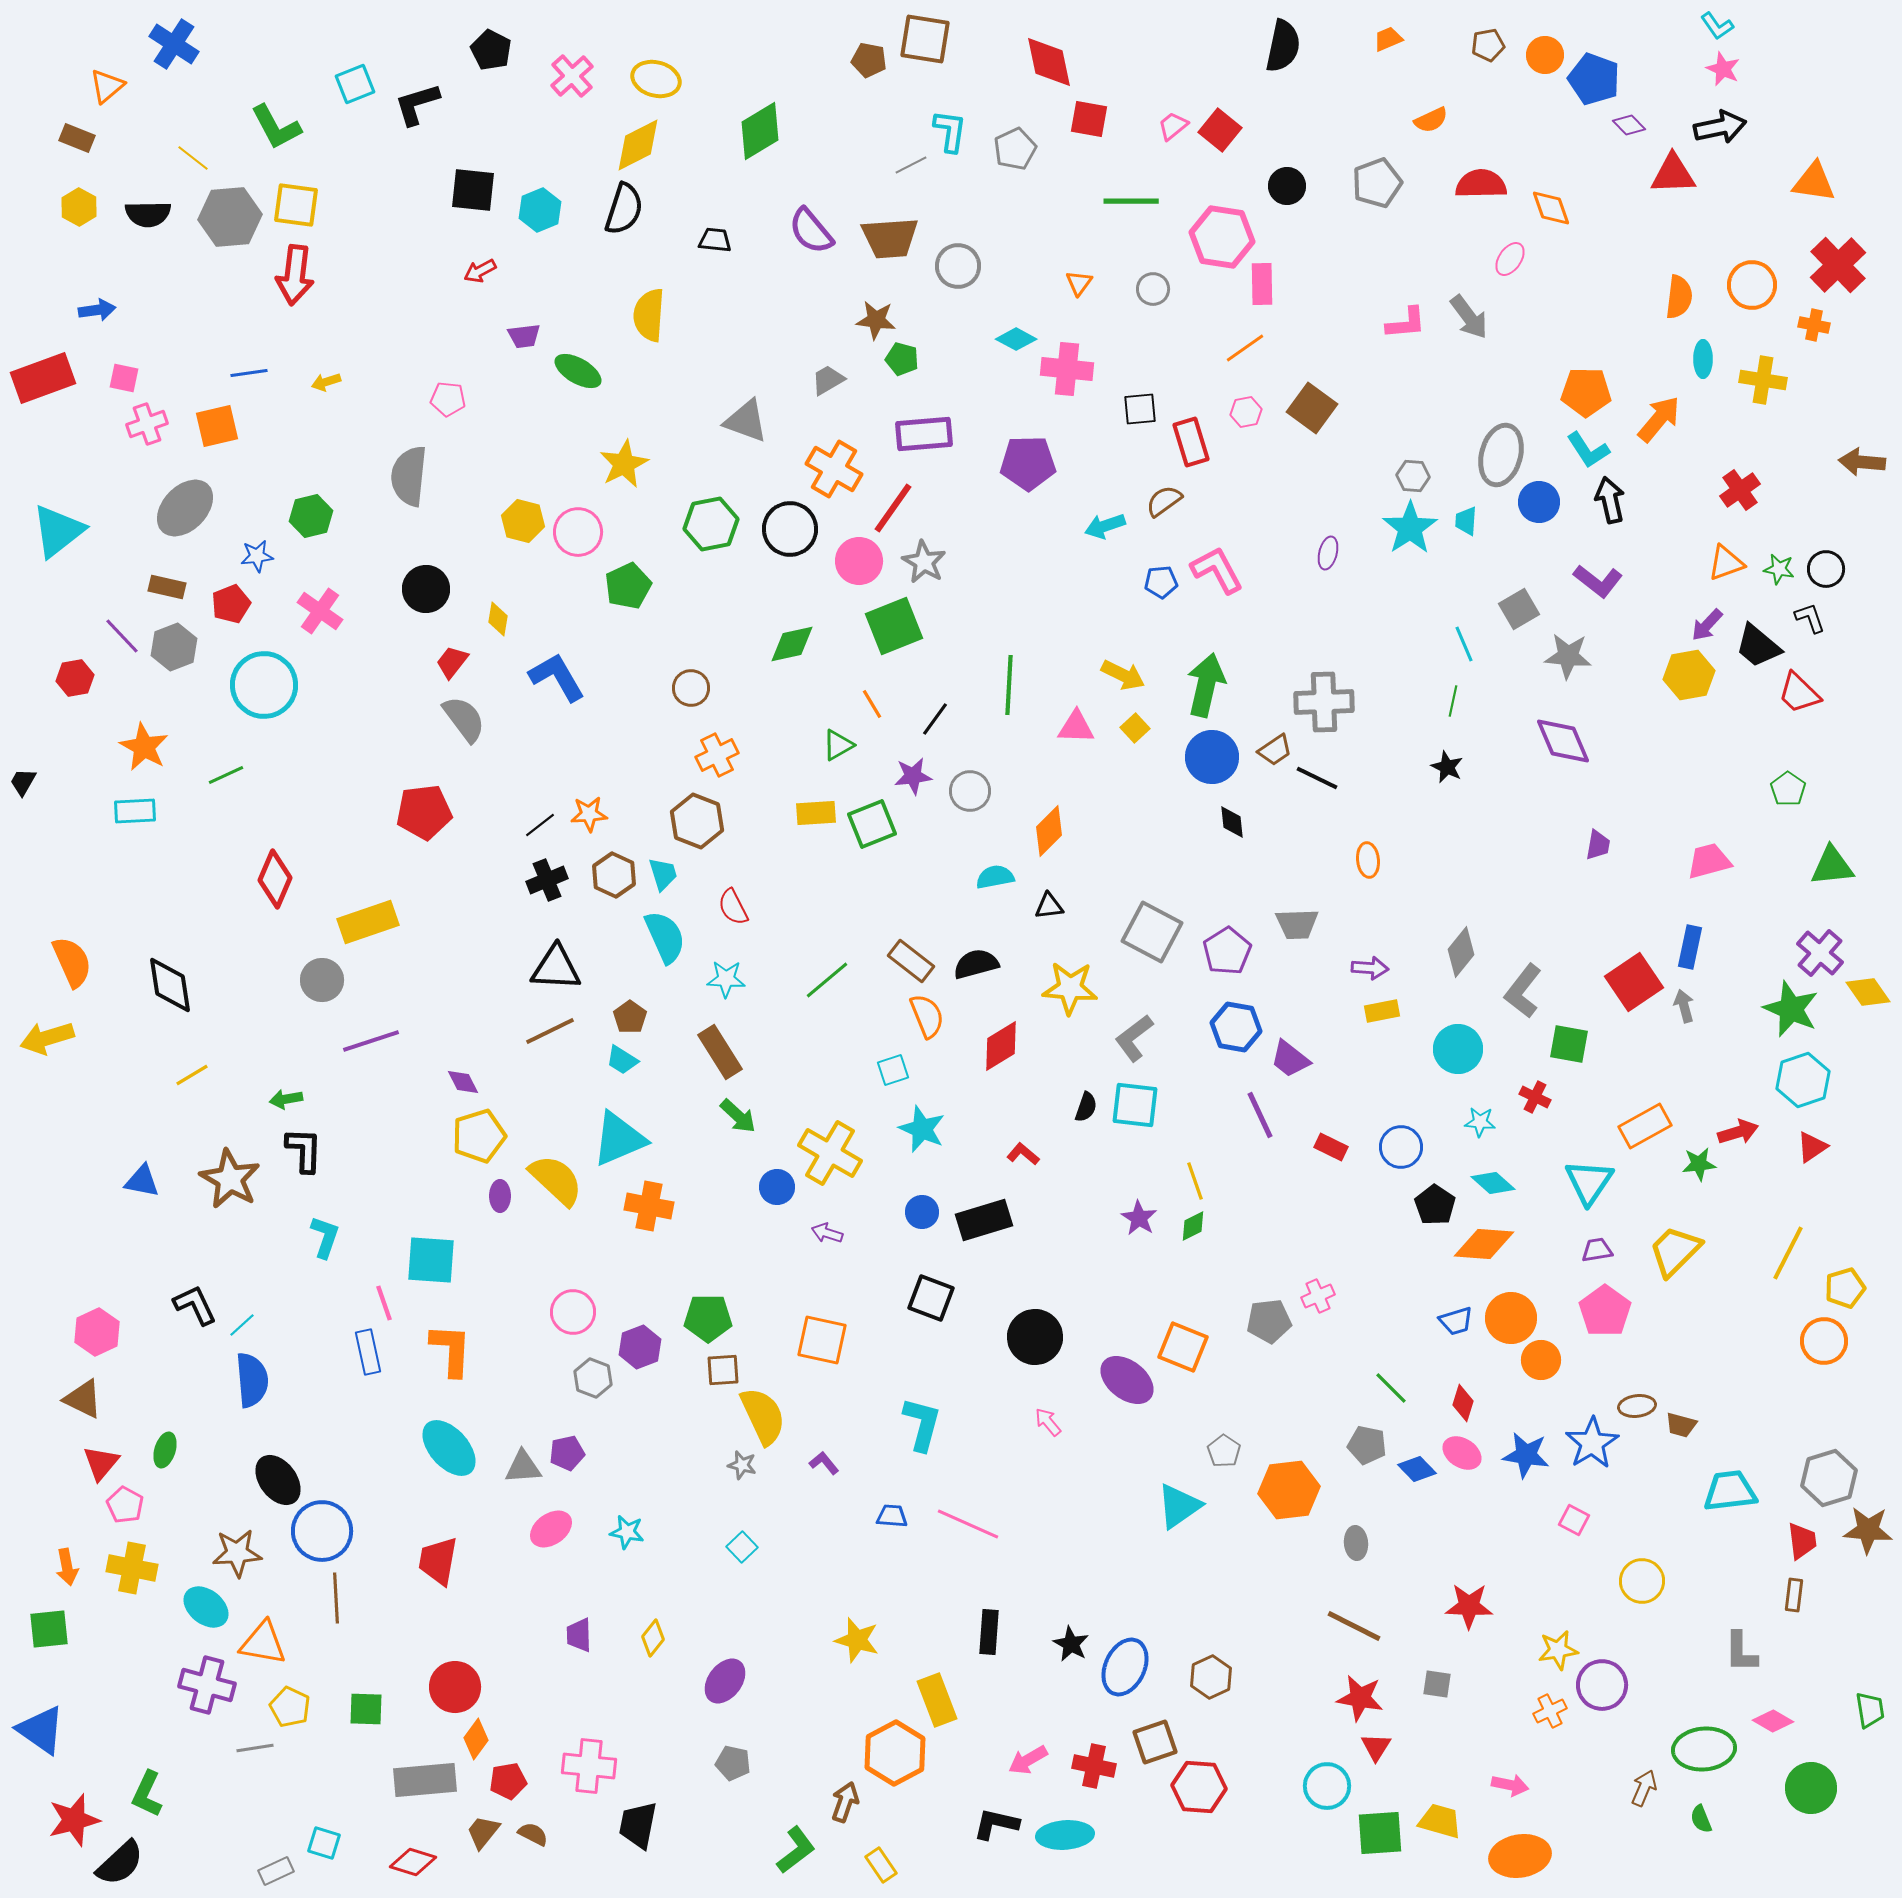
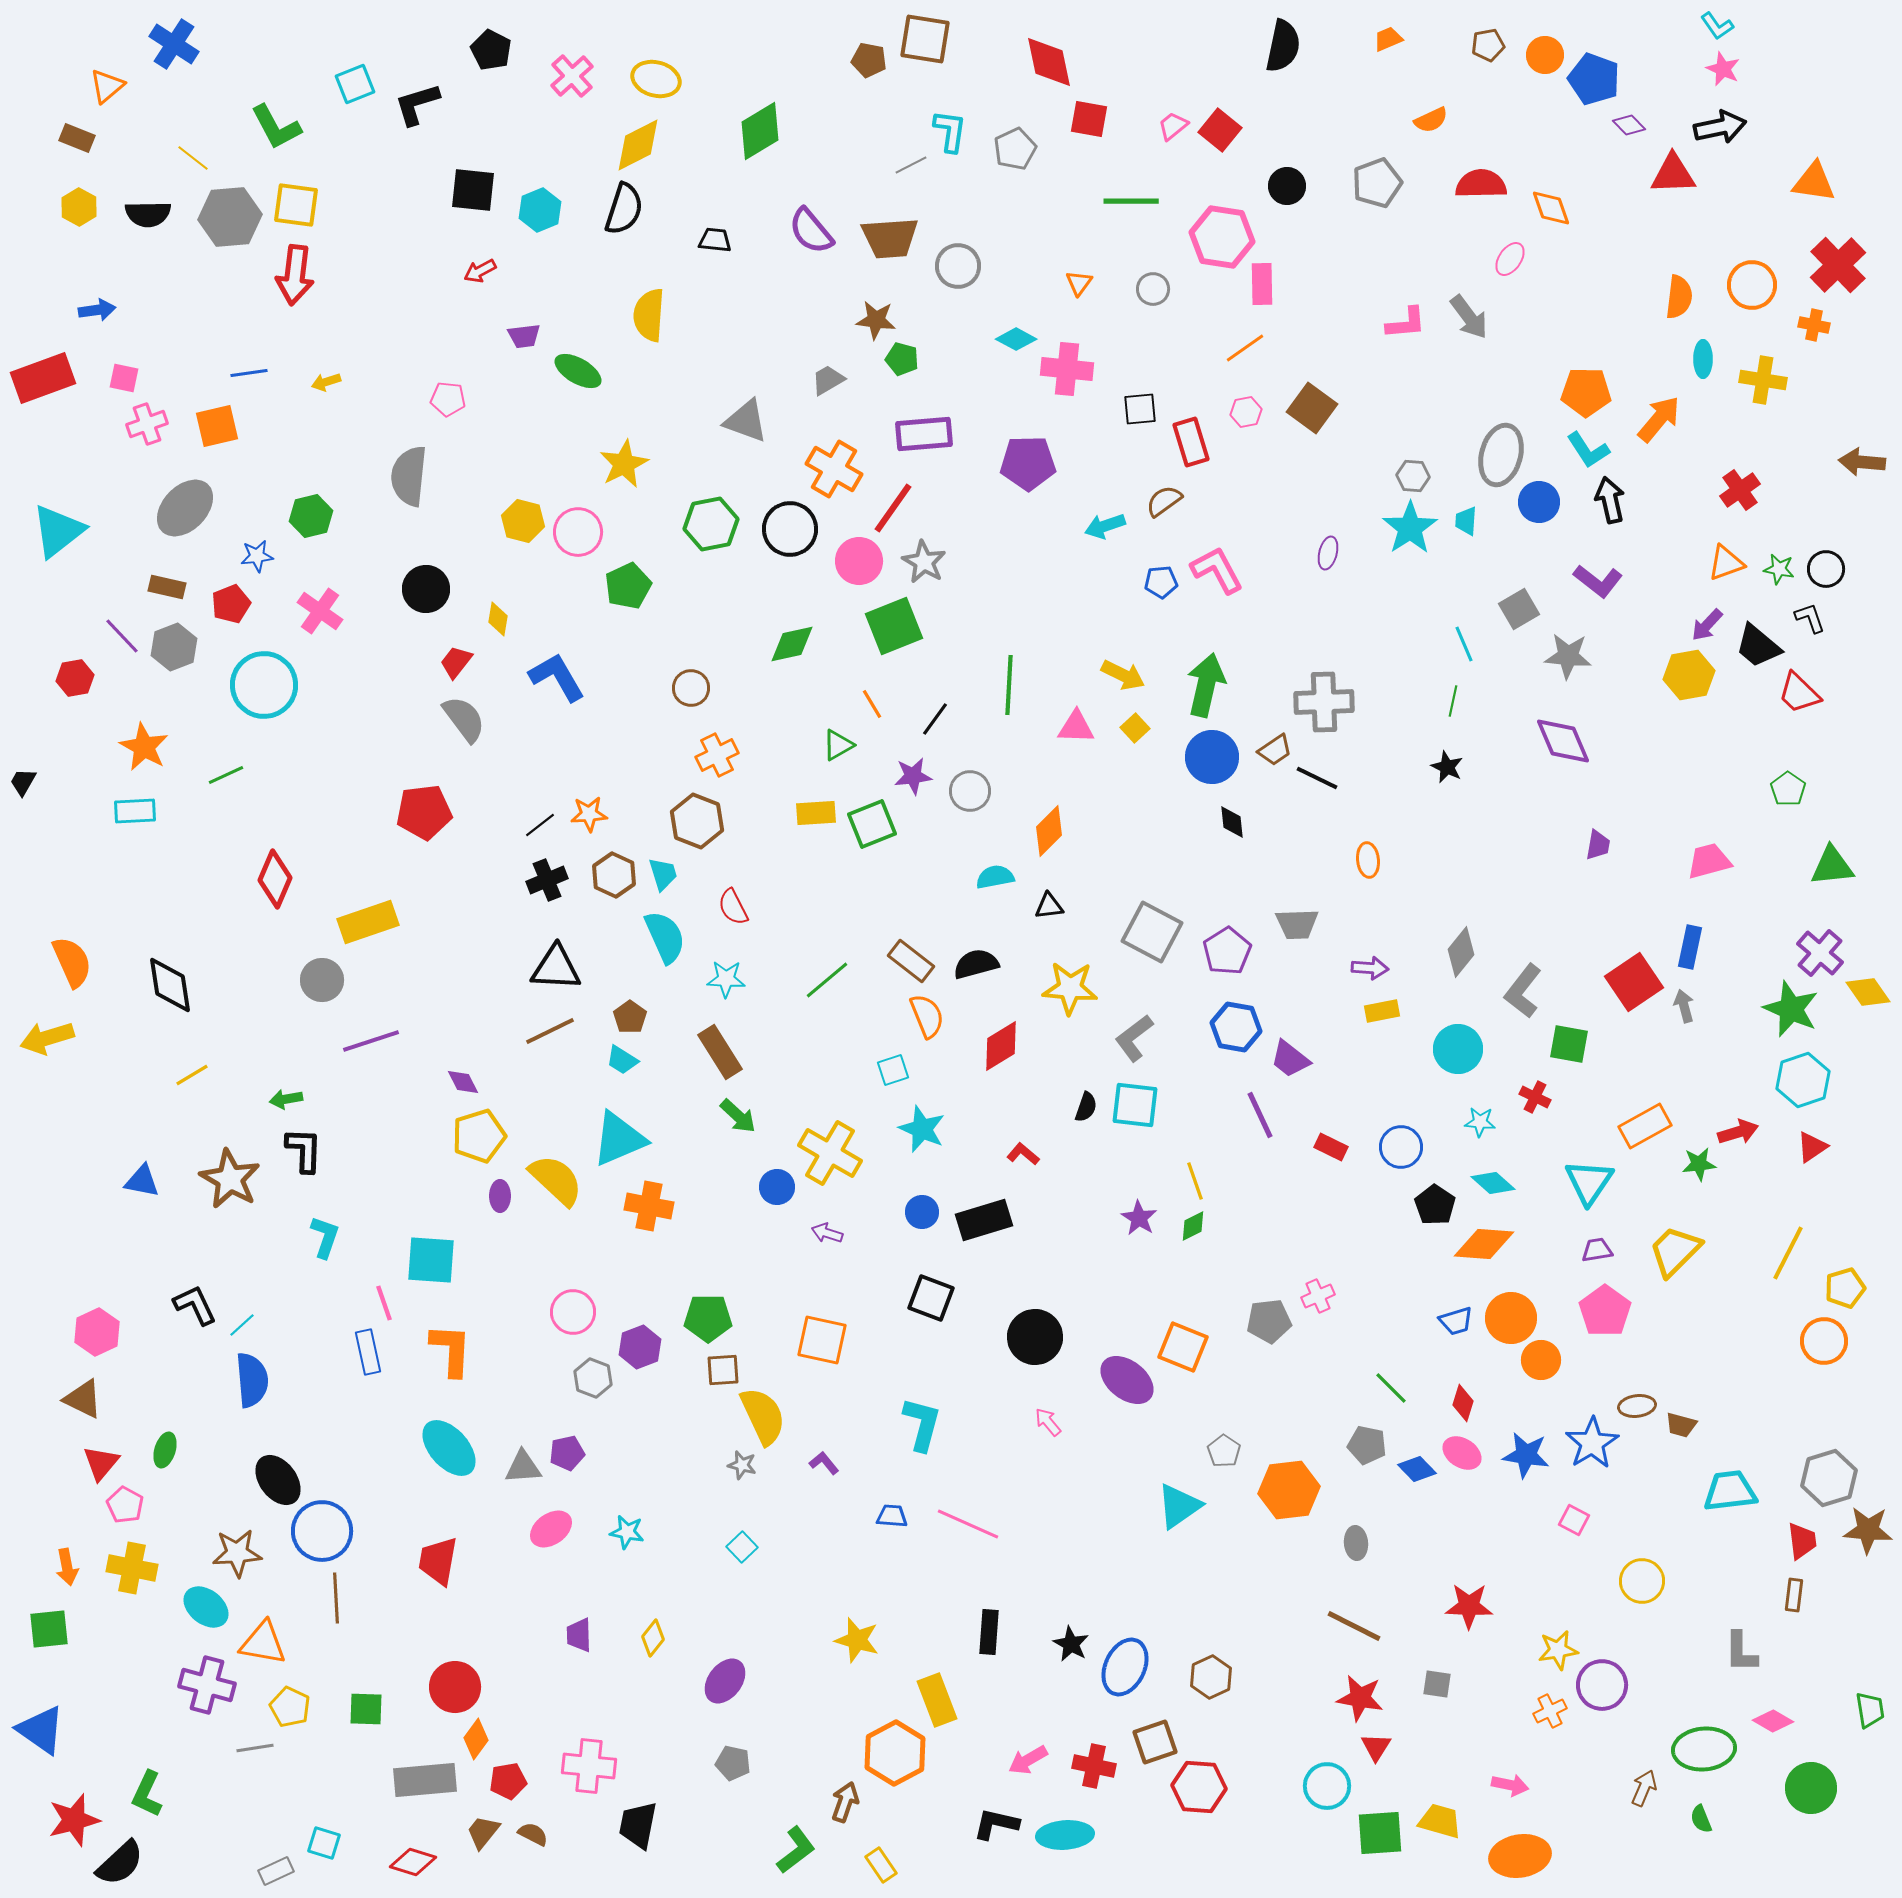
red trapezoid at (452, 662): moved 4 px right
